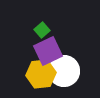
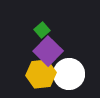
purple square: rotated 20 degrees counterclockwise
white circle: moved 5 px right, 3 px down
